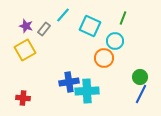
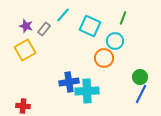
red cross: moved 8 px down
